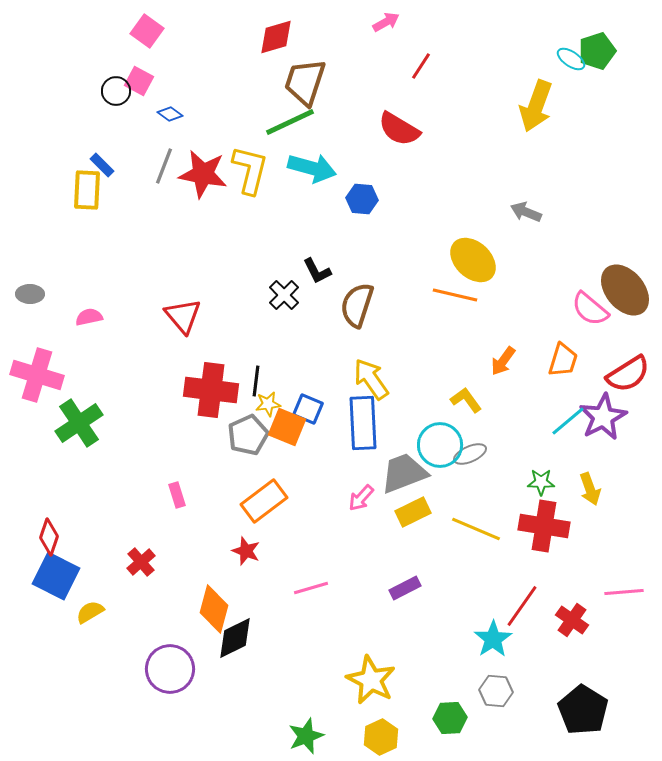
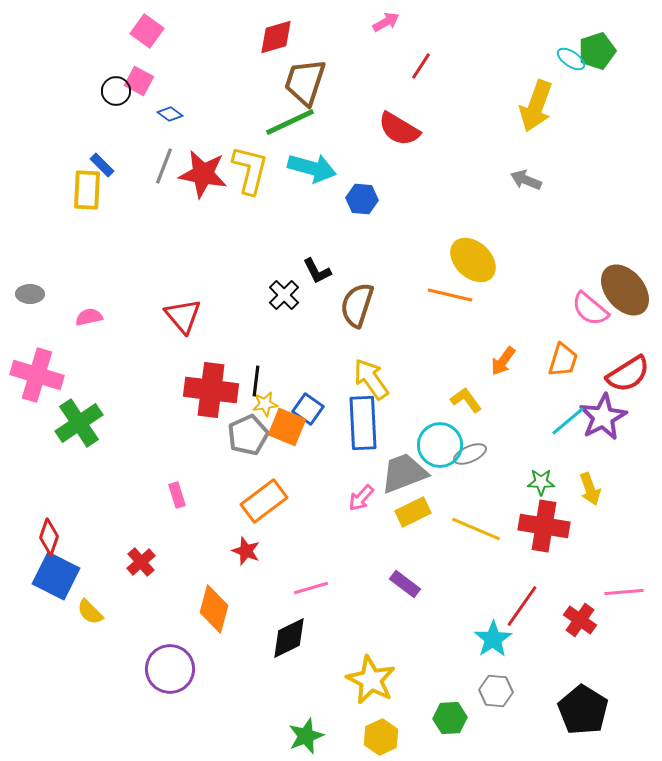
gray arrow at (526, 212): moved 32 px up
orange line at (455, 295): moved 5 px left
yellow star at (268, 404): moved 3 px left
blue square at (308, 409): rotated 12 degrees clockwise
purple rectangle at (405, 588): moved 4 px up; rotated 64 degrees clockwise
yellow semicircle at (90, 612): rotated 104 degrees counterclockwise
red cross at (572, 620): moved 8 px right
black diamond at (235, 638): moved 54 px right
